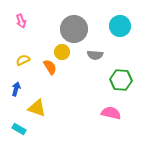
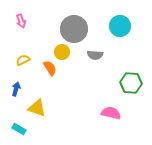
orange semicircle: moved 1 px down
green hexagon: moved 10 px right, 3 px down
